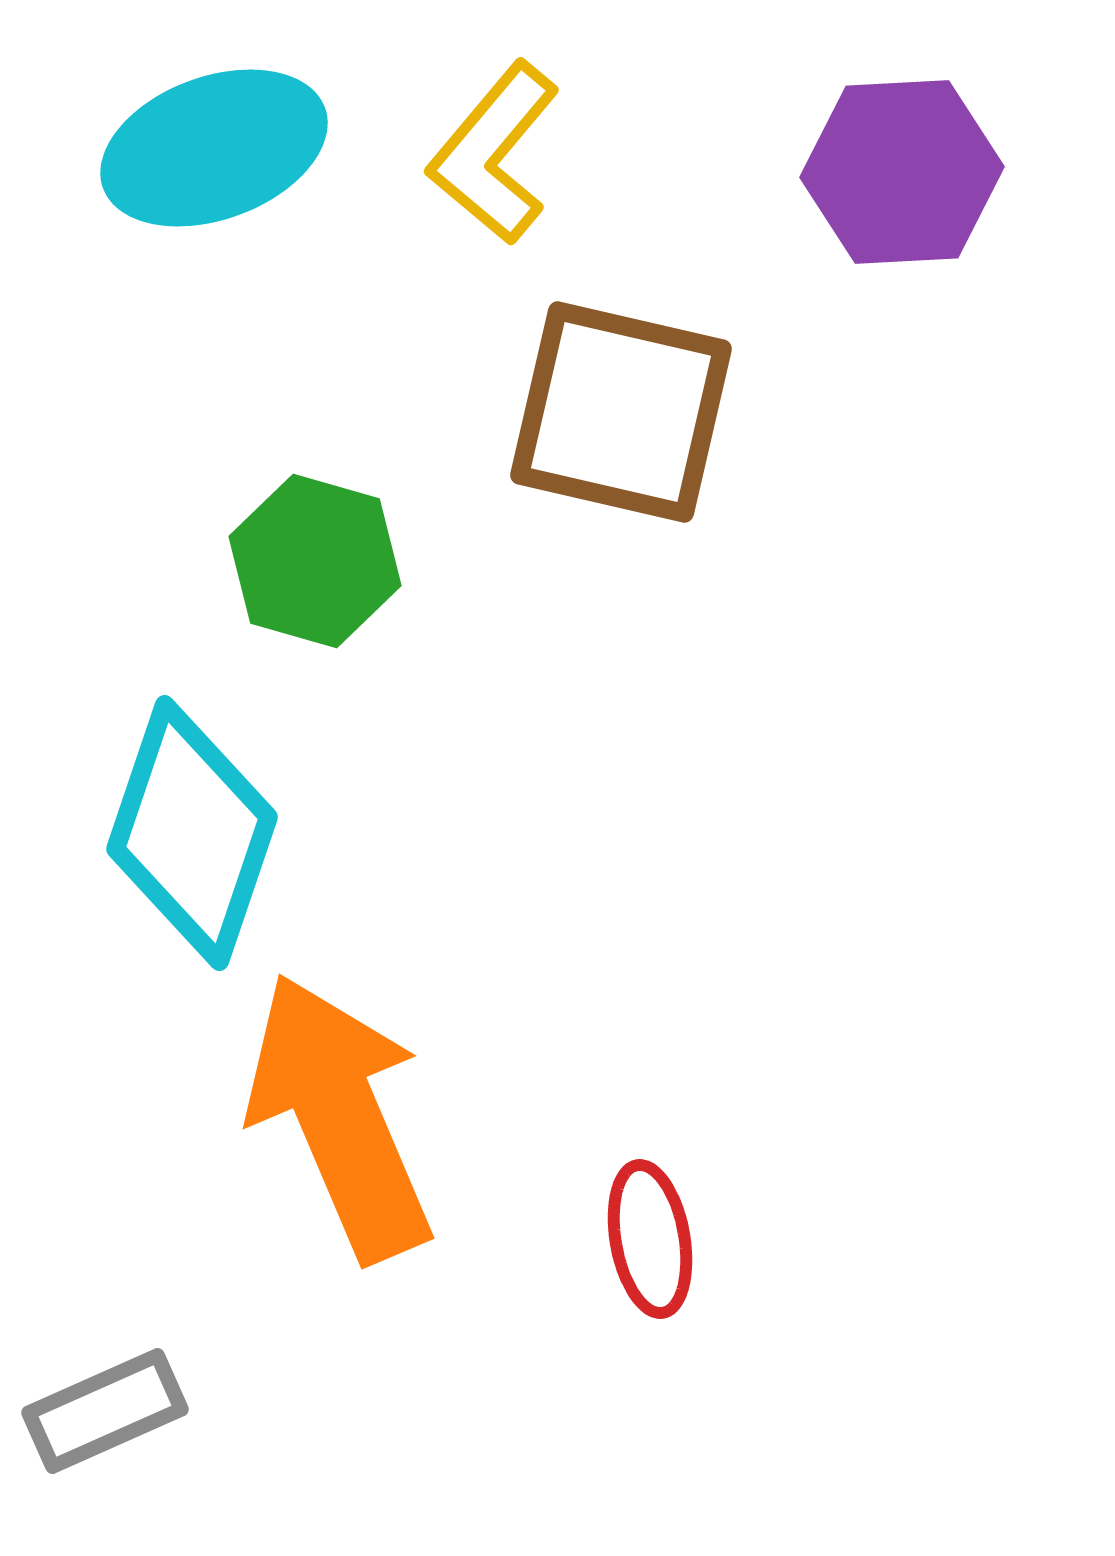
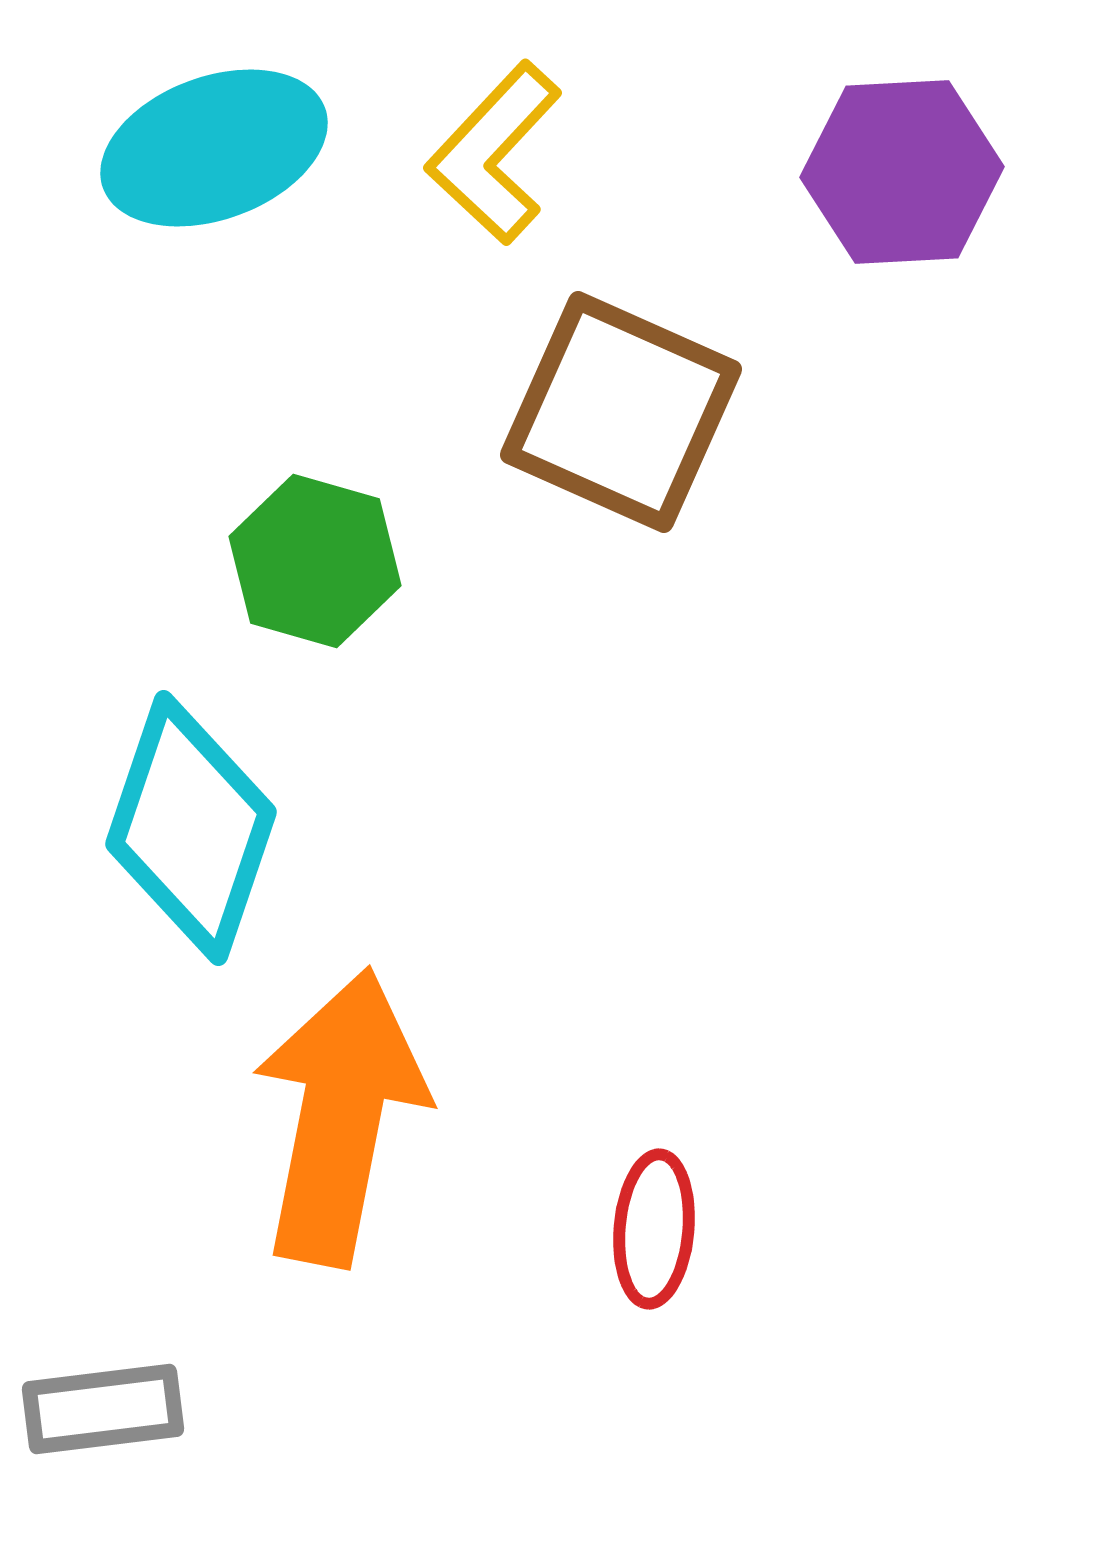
yellow L-shape: rotated 3 degrees clockwise
brown square: rotated 11 degrees clockwise
cyan diamond: moved 1 px left, 5 px up
orange arrow: rotated 34 degrees clockwise
red ellipse: moved 4 px right, 10 px up; rotated 15 degrees clockwise
gray rectangle: moved 2 px left, 2 px up; rotated 17 degrees clockwise
